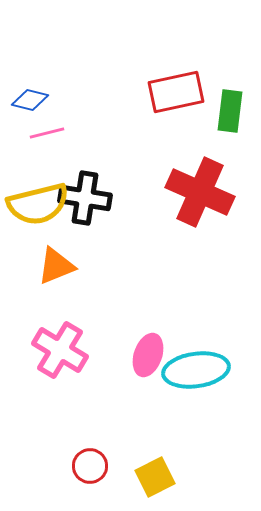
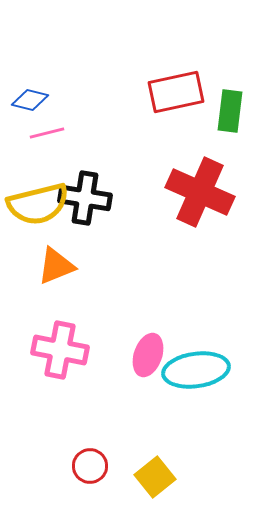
pink cross: rotated 20 degrees counterclockwise
yellow square: rotated 12 degrees counterclockwise
